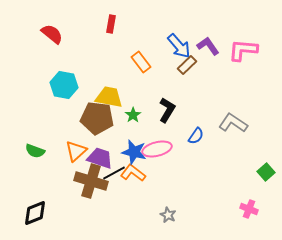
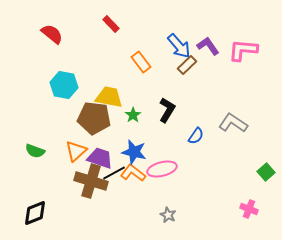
red rectangle: rotated 54 degrees counterclockwise
brown pentagon: moved 3 px left
pink ellipse: moved 5 px right, 20 px down
